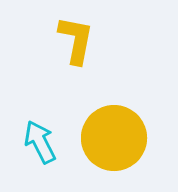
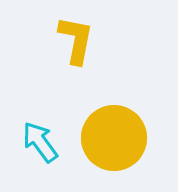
cyan arrow: rotated 9 degrees counterclockwise
